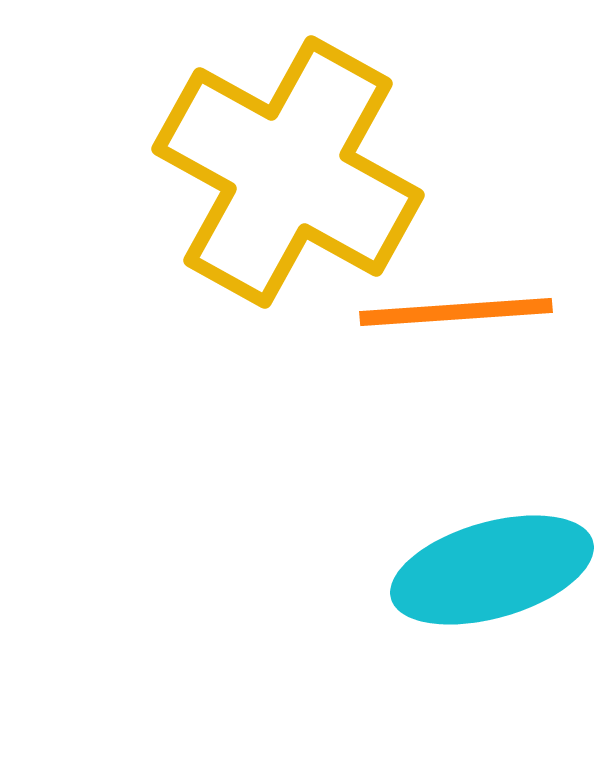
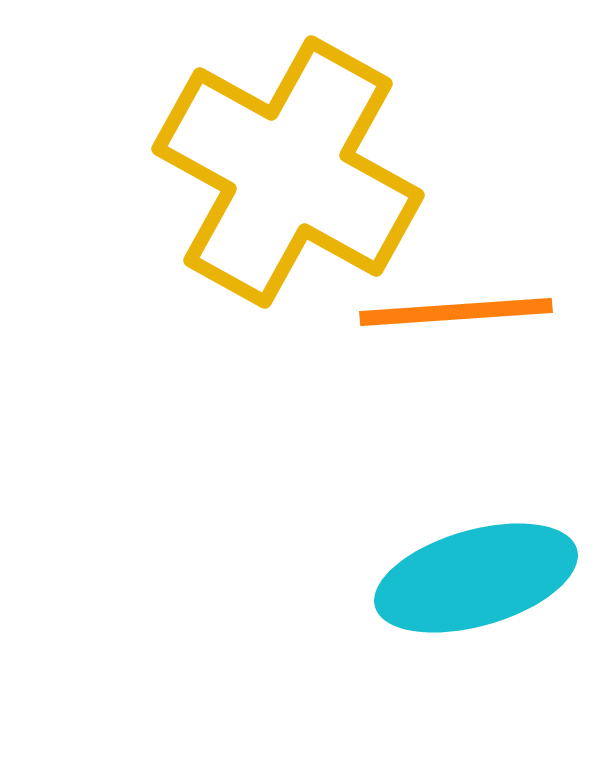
cyan ellipse: moved 16 px left, 8 px down
